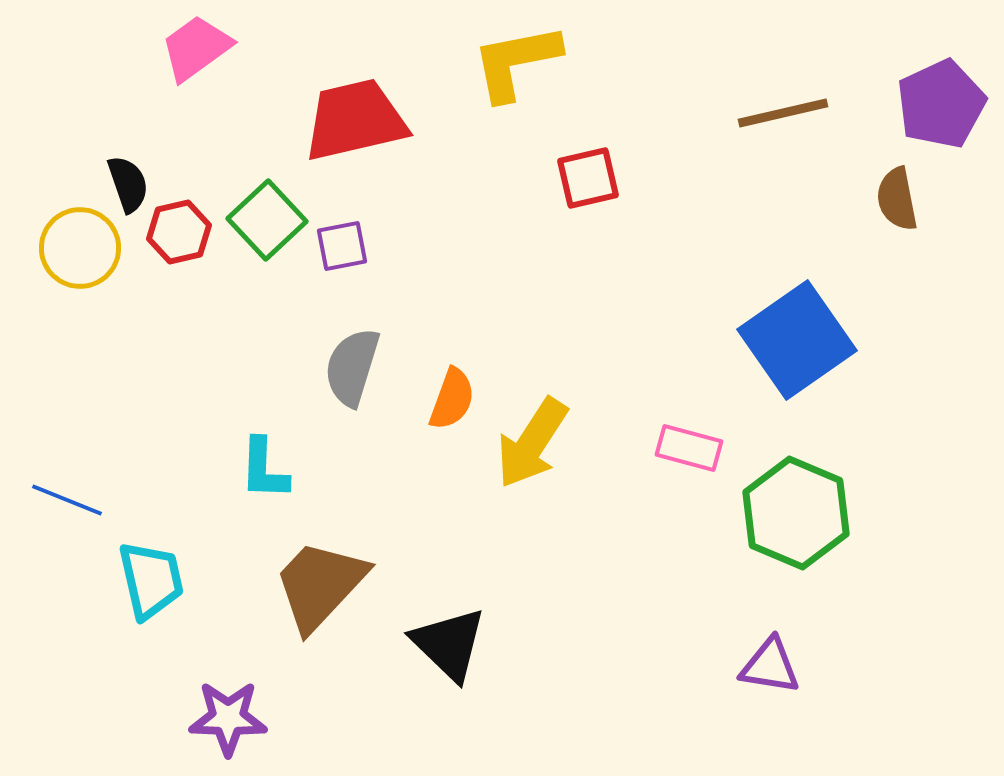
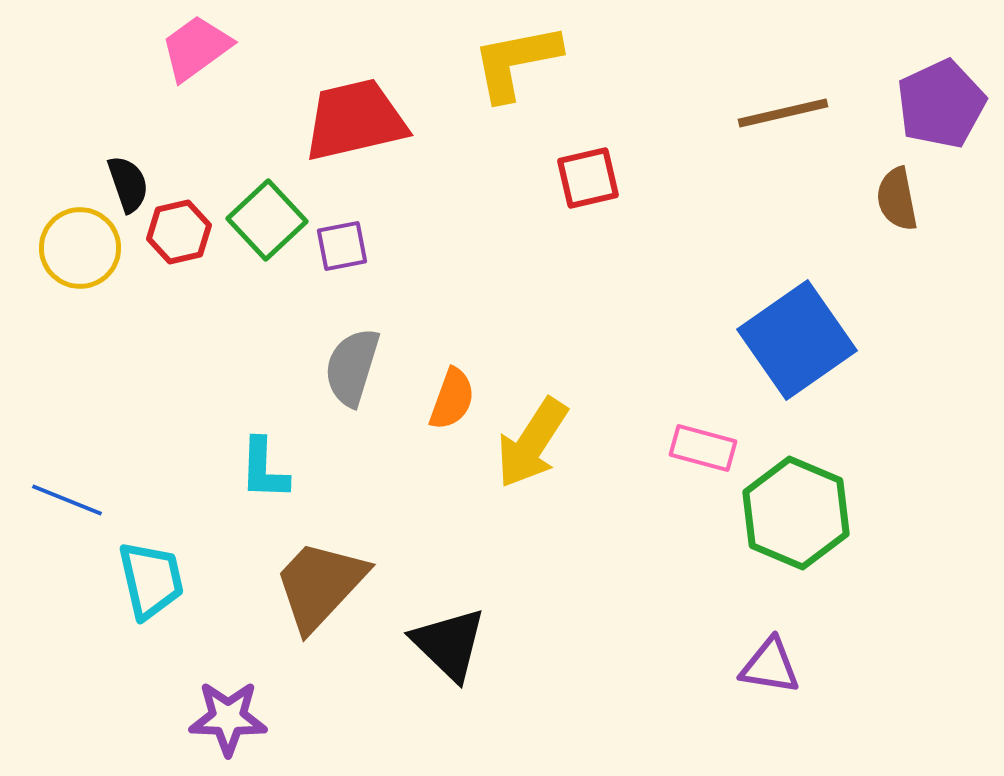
pink rectangle: moved 14 px right
